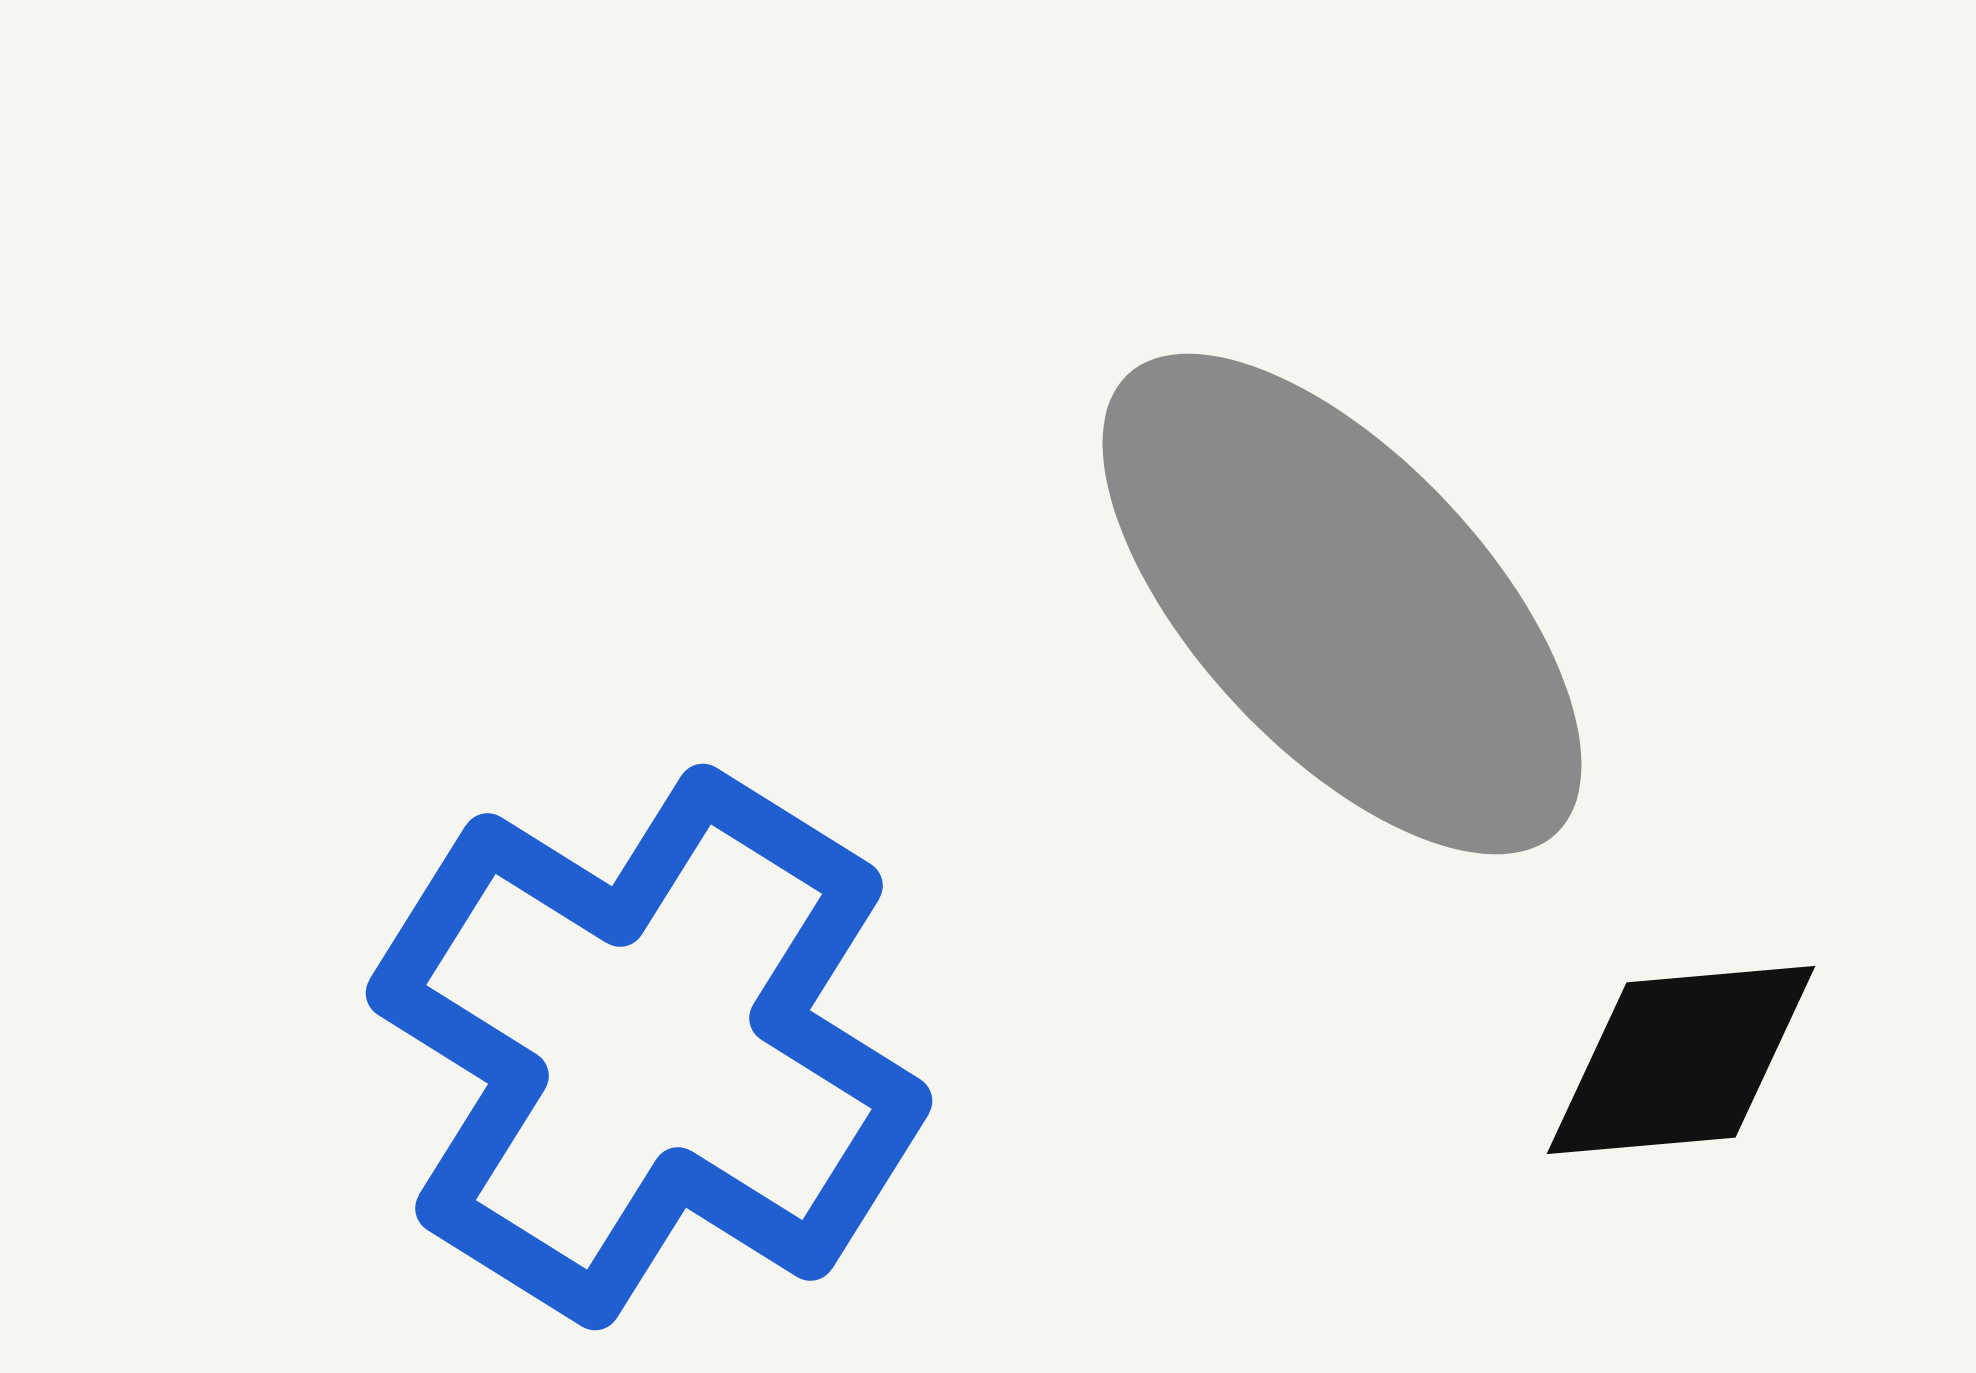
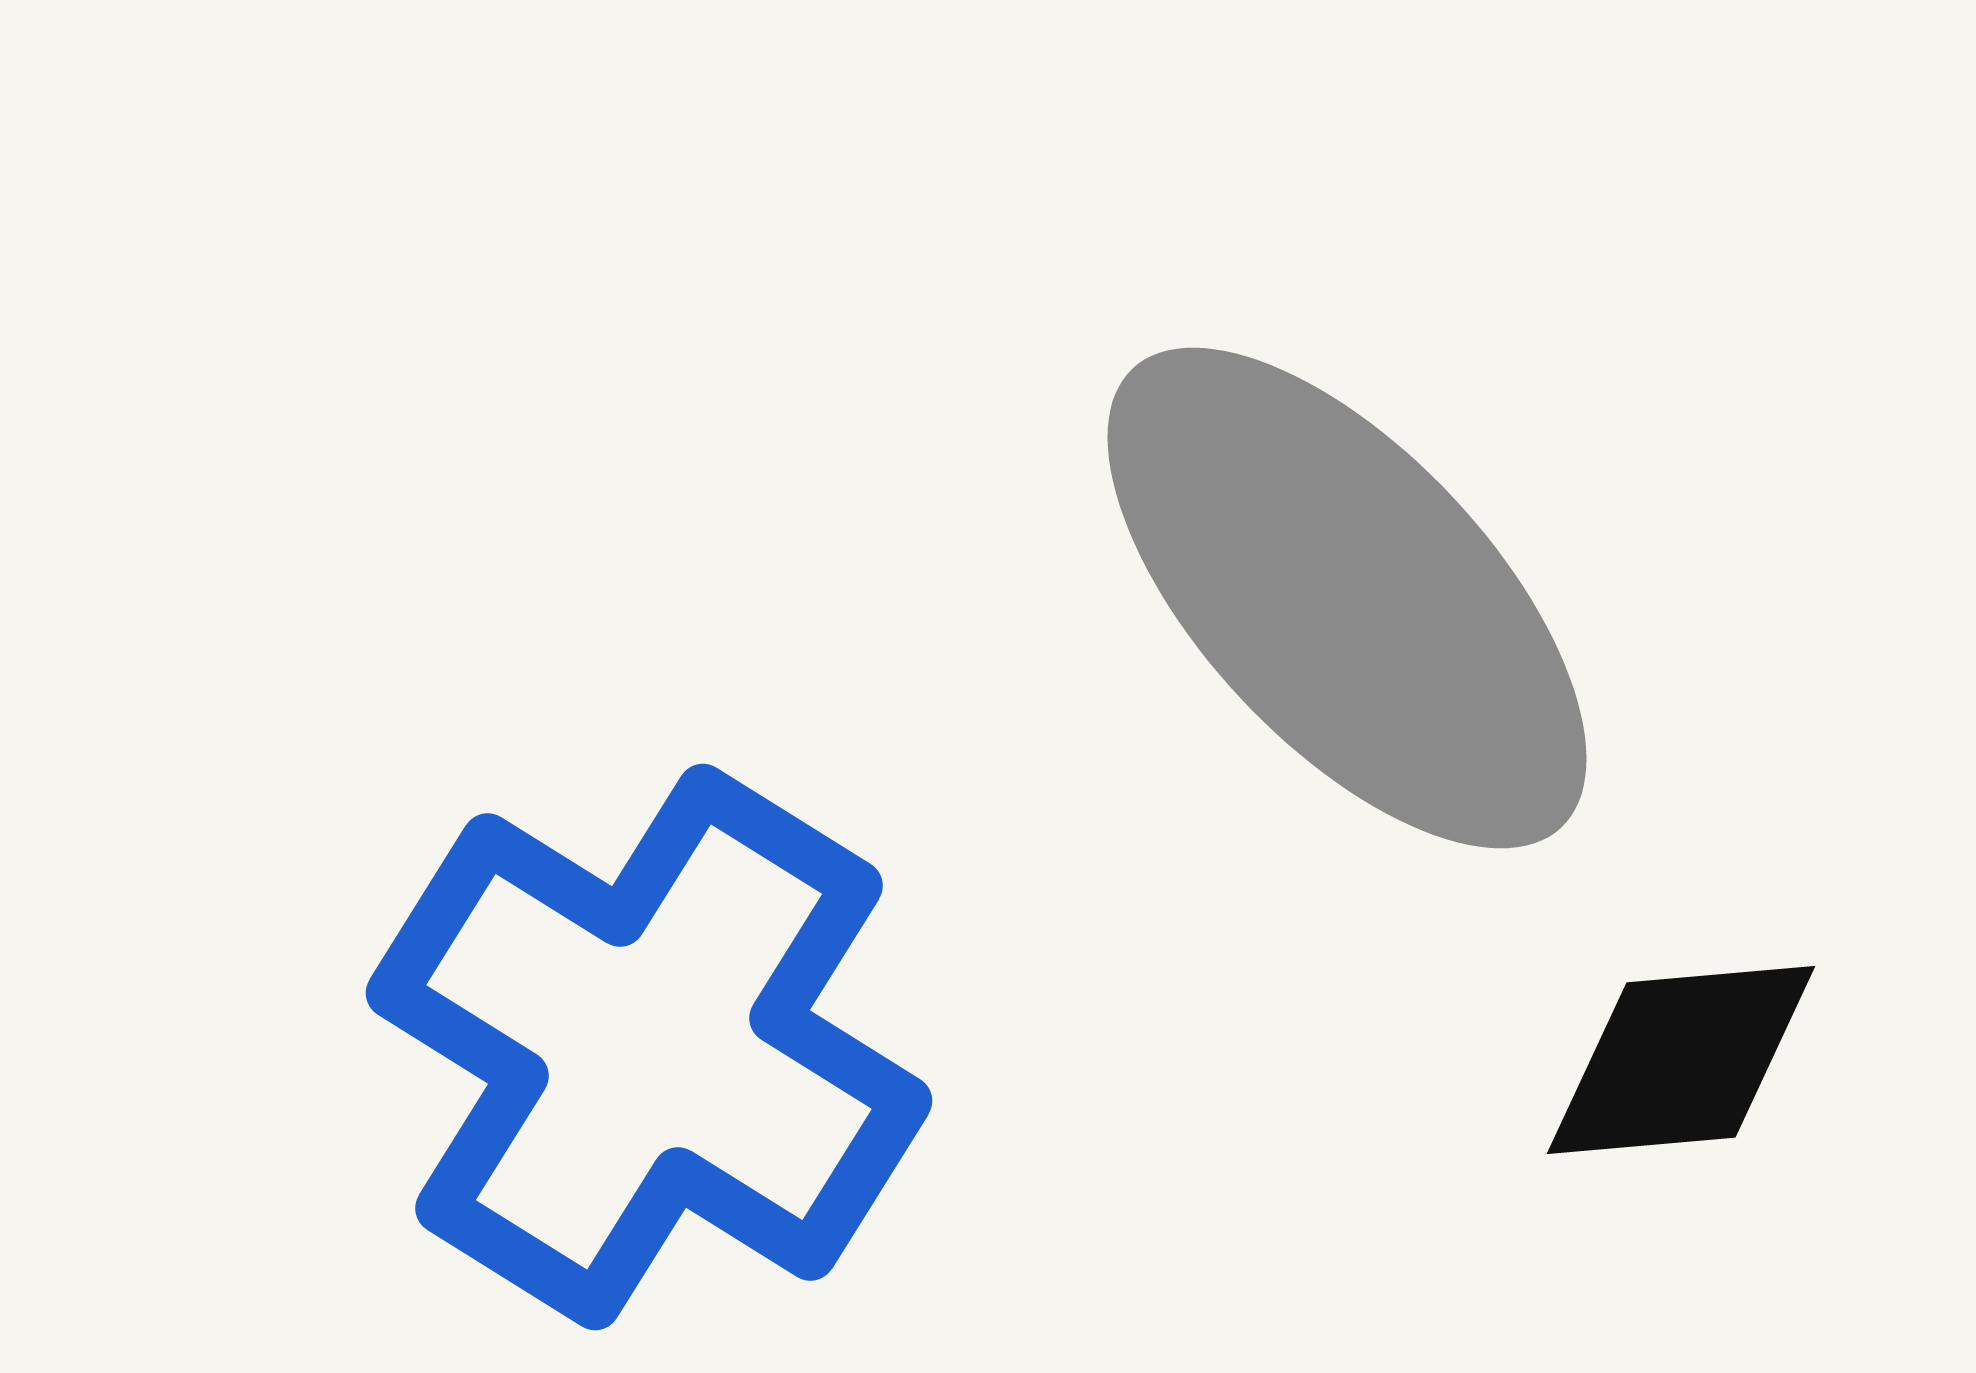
gray ellipse: moved 5 px right, 6 px up
